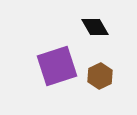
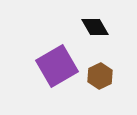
purple square: rotated 12 degrees counterclockwise
